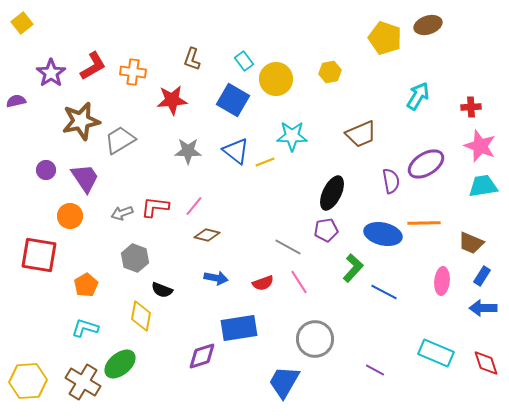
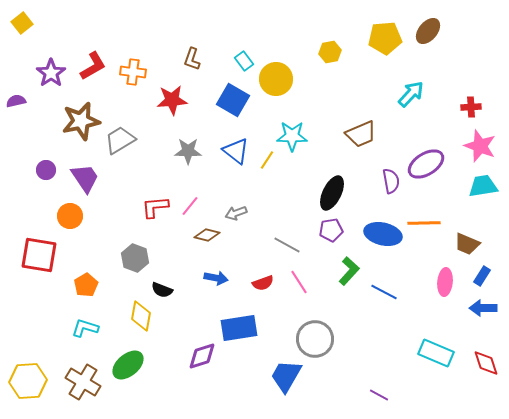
brown ellipse at (428, 25): moved 6 px down; rotated 32 degrees counterclockwise
yellow pentagon at (385, 38): rotated 24 degrees counterclockwise
yellow hexagon at (330, 72): moved 20 px up
cyan arrow at (418, 96): moved 7 px left, 2 px up; rotated 12 degrees clockwise
yellow line at (265, 162): moved 2 px right, 2 px up; rotated 36 degrees counterclockwise
pink line at (194, 206): moved 4 px left
red L-shape at (155, 207): rotated 12 degrees counterclockwise
gray arrow at (122, 213): moved 114 px right
purple pentagon at (326, 230): moved 5 px right
brown trapezoid at (471, 243): moved 4 px left, 1 px down
gray line at (288, 247): moved 1 px left, 2 px up
green L-shape at (353, 268): moved 4 px left, 3 px down
pink ellipse at (442, 281): moved 3 px right, 1 px down
green ellipse at (120, 364): moved 8 px right, 1 px down
purple line at (375, 370): moved 4 px right, 25 px down
blue trapezoid at (284, 382): moved 2 px right, 6 px up
